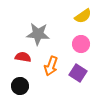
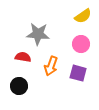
purple square: rotated 18 degrees counterclockwise
black circle: moved 1 px left
